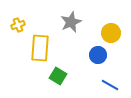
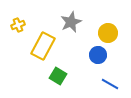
yellow circle: moved 3 px left
yellow rectangle: moved 3 px right, 2 px up; rotated 24 degrees clockwise
blue line: moved 1 px up
